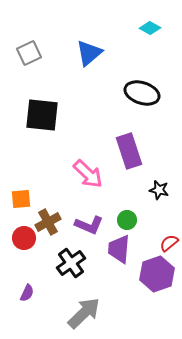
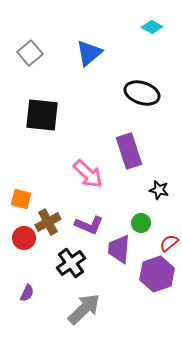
cyan diamond: moved 2 px right, 1 px up
gray square: moved 1 px right; rotated 15 degrees counterclockwise
orange square: rotated 20 degrees clockwise
green circle: moved 14 px right, 3 px down
gray arrow: moved 4 px up
